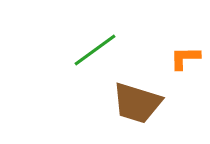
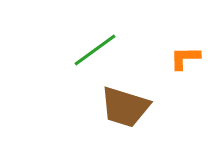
brown trapezoid: moved 12 px left, 4 px down
